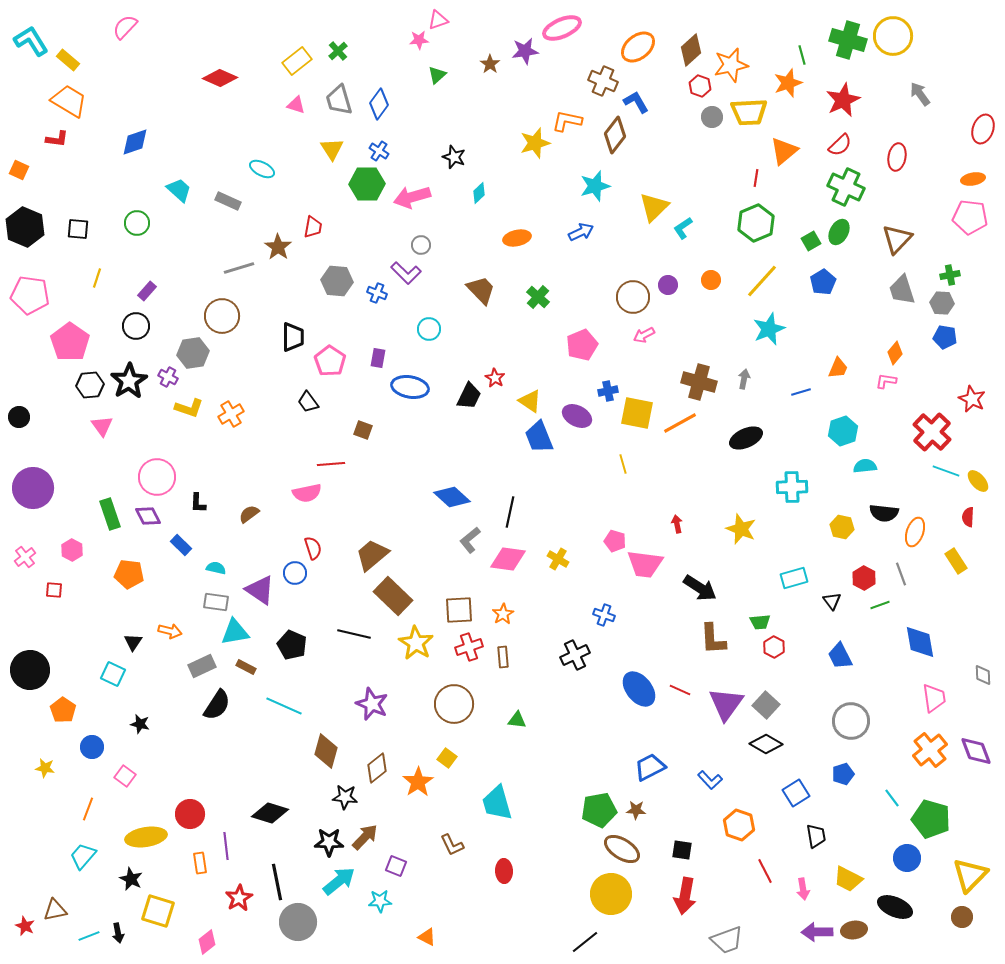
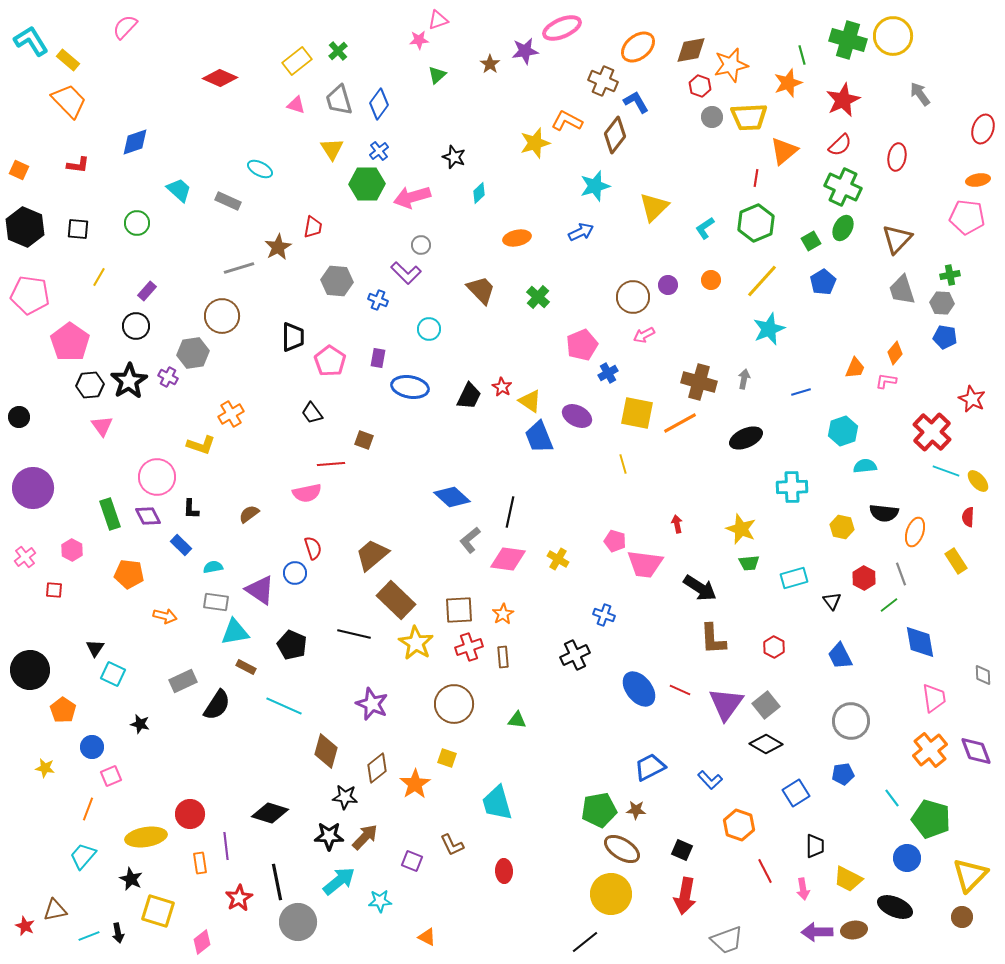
brown diamond at (691, 50): rotated 32 degrees clockwise
orange trapezoid at (69, 101): rotated 15 degrees clockwise
yellow trapezoid at (749, 112): moved 5 px down
orange L-shape at (567, 121): rotated 16 degrees clockwise
red L-shape at (57, 139): moved 21 px right, 26 px down
blue cross at (379, 151): rotated 18 degrees clockwise
cyan ellipse at (262, 169): moved 2 px left
orange ellipse at (973, 179): moved 5 px right, 1 px down
green cross at (846, 187): moved 3 px left
pink pentagon at (970, 217): moved 3 px left
cyan L-shape at (683, 228): moved 22 px right
green ellipse at (839, 232): moved 4 px right, 4 px up
brown star at (278, 247): rotated 8 degrees clockwise
yellow line at (97, 278): moved 2 px right, 1 px up; rotated 12 degrees clockwise
blue cross at (377, 293): moved 1 px right, 7 px down
orange trapezoid at (838, 368): moved 17 px right
red star at (495, 378): moved 7 px right, 9 px down
blue cross at (608, 391): moved 18 px up; rotated 18 degrees counterclockwise
black trapezoid at (308, 402): moved 4 px right, 11 px down
yellow L-shape at (189, 408): moved 12 px right, 37 px down
brown square at (363, 430): moved 1 px right, 10 px down
black L-shape at (198, 503): moved 7 px left, 6 px down
cyan semicircle at (216, 568): moved 3 px left, 1 px up; rotated 24 degrees counterclockwise
brown rectangle at (393, 596): moved 3 px right, 4 px down
green line at (880, 605): moved 9 px right; rotated 18 degrees counterclockwise
green trapezoid at (760, 622): moved 11 px left, 59 px up
orange arrow at (170, 631): moved 5 px left, 15 px up
black triangle at (133, 642): moved 38 px left, 6 px down
gray rectangle at (202, 666): moved 19 px left, 15 px down
gray square at (766, 705): rotated 8 degrees clockwise
yellow square at (447, 758): rotated 18 degrees counterclockwise
blue pentagon at (843, 774): rotated 10 degrees clockwise
pink square at (125, 776): moved 14 px left; rotated 30 degrees clockwise
orange star at (418, 782): moved 3 px left, 2 px down
black trapezoid at (816, 836): moved 1 px left, 10 px down; rotated 10 degrees clockwise
black star at (329, 842): moved 6 px up
black square at (682, 850): rotated 15 degrees clockwise
purple square at (396, 866): moved 16 px right, 5 px up
pink diamond at (207, 942): moved 5 px left
